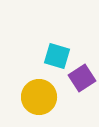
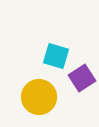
cyan square: moved 1 px left
